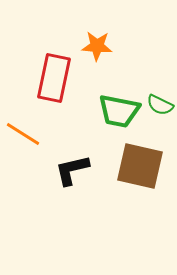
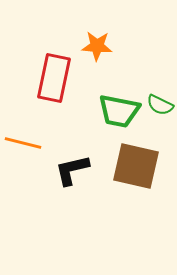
orange line: moved 9 px down; rotated 18 degrees counterclockwise
brown square: moved 4 px left
